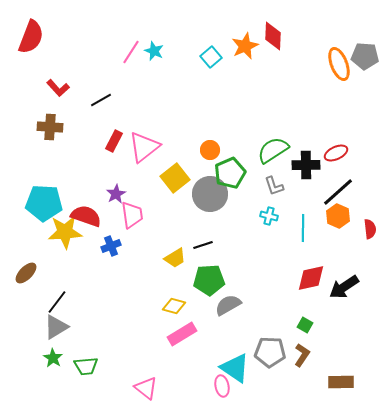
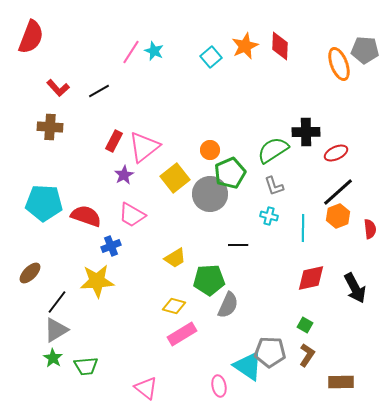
red diamond at (273, 36): moved 7 px right, 10 px down
gray pentagon at (365, 56): moved 6 px up
black line at (101, 100): moved 2 px left, 9 px up
black cross at (306, 165): moved 33 px up
purple star at (116, 194): moved 8 px right, 19 px up
pink trapezoid at (132, 215): rotated 128 degrees clockwise
orange hexagon at (338, 216): rotated 15 degrees clockwise
yellow star at (65, 232): moved 32 px right, 49 px down
black line at (203, 245): moved 35 px right; rotated 18 degrees clockwise
brown ellipse at (26, 273): moved 4 px right
black arrow at (344, 287): moved 11 px right, 1 px down; rotated 84 degrees counterclockwise
gray semicircle at (228, 305): rotated 144 degrees clockwise
gray triangle at (56, 327): moved 3 px down
brown L-shape at (302, 355): moved 5 px right
cyan triangle at (235, 368): moved 13 px right, 2 px up
pink ellipse at (222, 386): moved 3 px left
